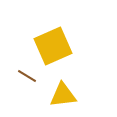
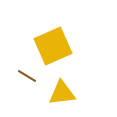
yellow triangle: moved 1 px left, 2 px up
